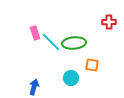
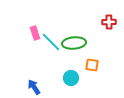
blue arrow: rotated 49 degrees counterclockwise
